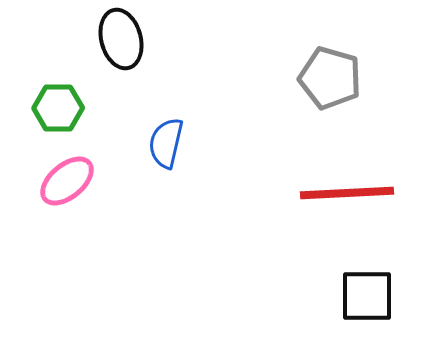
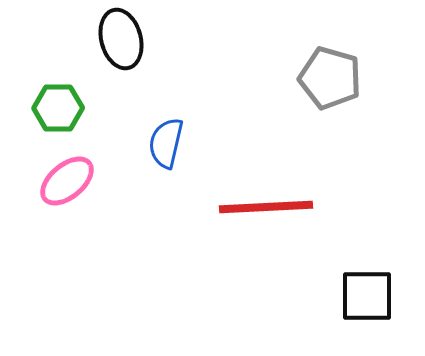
red line: moved 81 px left, 14 px down
